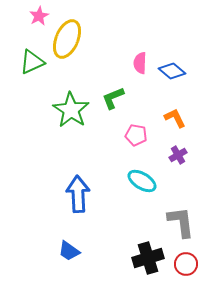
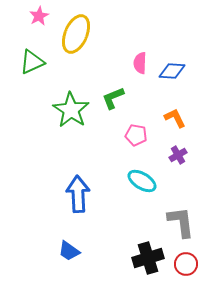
yellow ellipse: moved 9 px right, 5 px up
blue diamond: rotated 36 degrees counterclockwise
